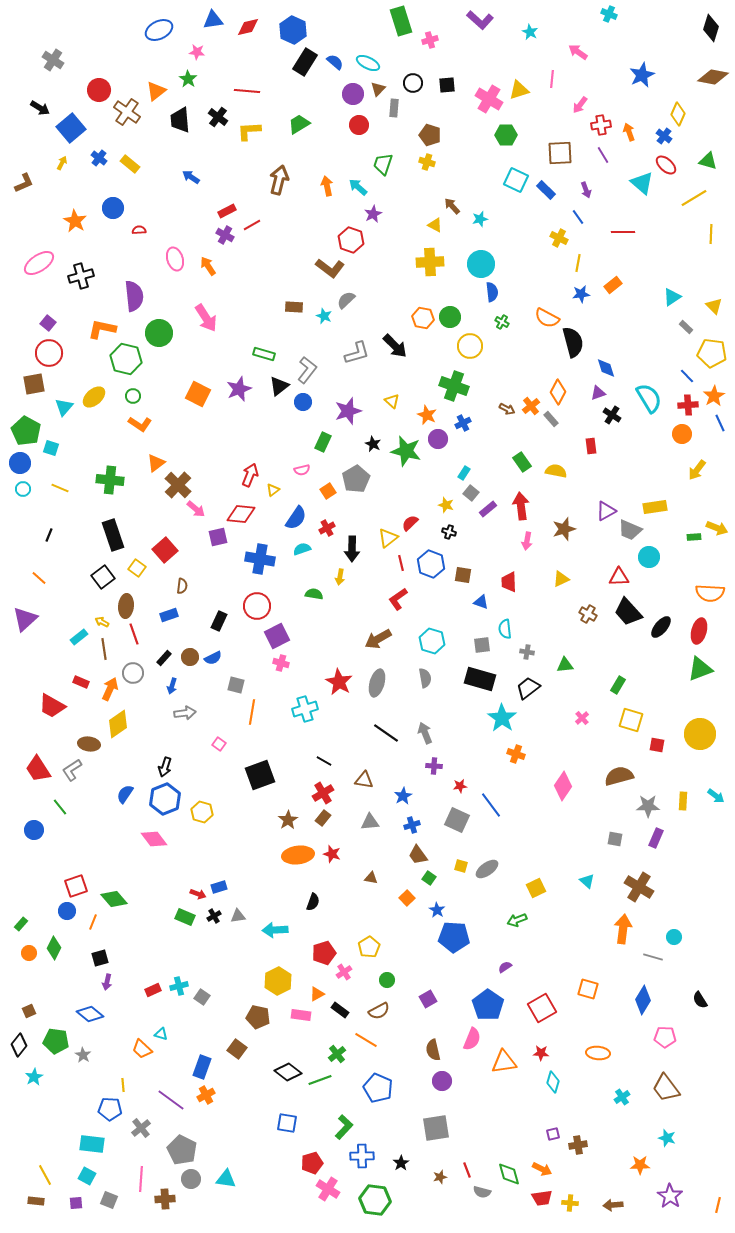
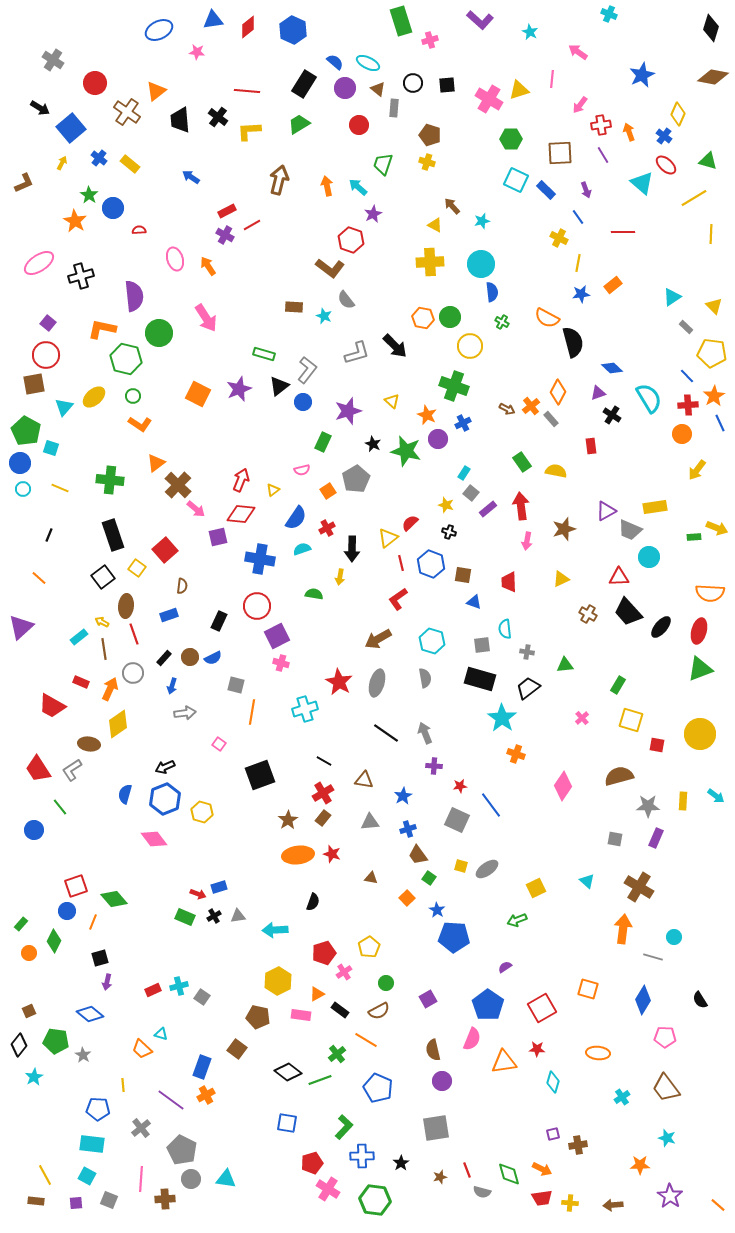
red diamond at (248, 27): rotated 25 degrees counterclockwise
black rectangle at (305, 62): moved 1 px left, 22 px down
green star at (188, 79): moved 99 px left, 116 px down
brown triangle at (378, 89): rotated 35 degrees counterclockwise
red circle at (99, 90): moved 4 px left, 7 px up
purple circle at (353, 94): moved 8 px left, 6 px up
green hexagon at (506, 135): moved 5 px right, 4 px down
cyan star at (480, 219): moved 2 px right, 2 px down
gray semicircle at (346, 300): rotated 84 degrees counterclockwise
red circle at (49, 353): moved 3 px left, 2 px down
blue diamond at (606, 368): moved 6 px right; rotated 30 degrees counterclockwise
red arrow at (250, 475): moved 9 px left, 5 px down
blue triangle at (481, 602): moved 7 px left
purple triangle at (25, 619): moved 4 px left, 8 px down
black arrow at (165, 767): rotated 48 degrees clockwise
blue semicircle at (125, 794): rotated 18 degrees counterclockwise
blue cross at (412, 825): moved 4 px left, 4 px down
green diamond at (54, 948): moved 7 px up
green circle at (387, 980): moved 1 px left, 3 px down
red star at (541, 1053): moved 4 px left, 4 px up
blue pentagon at (110, 1109): moved 12 px left
orange line at (718, 1205): rotated 63 degrees counterclockwise
